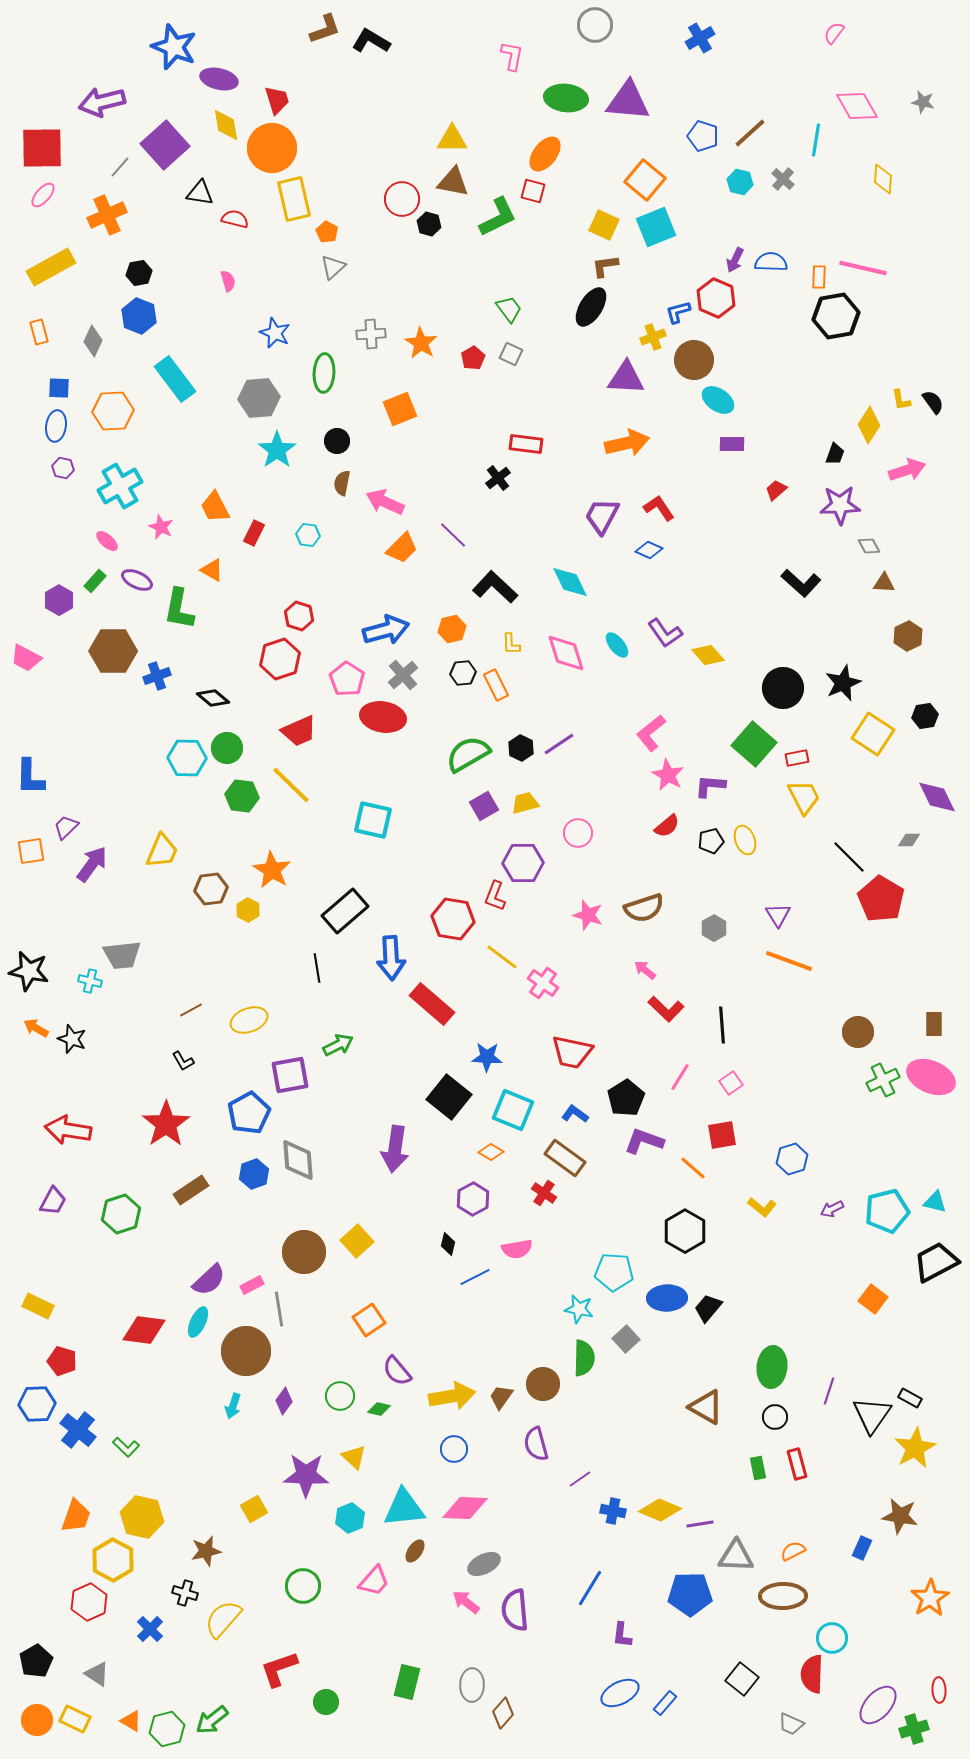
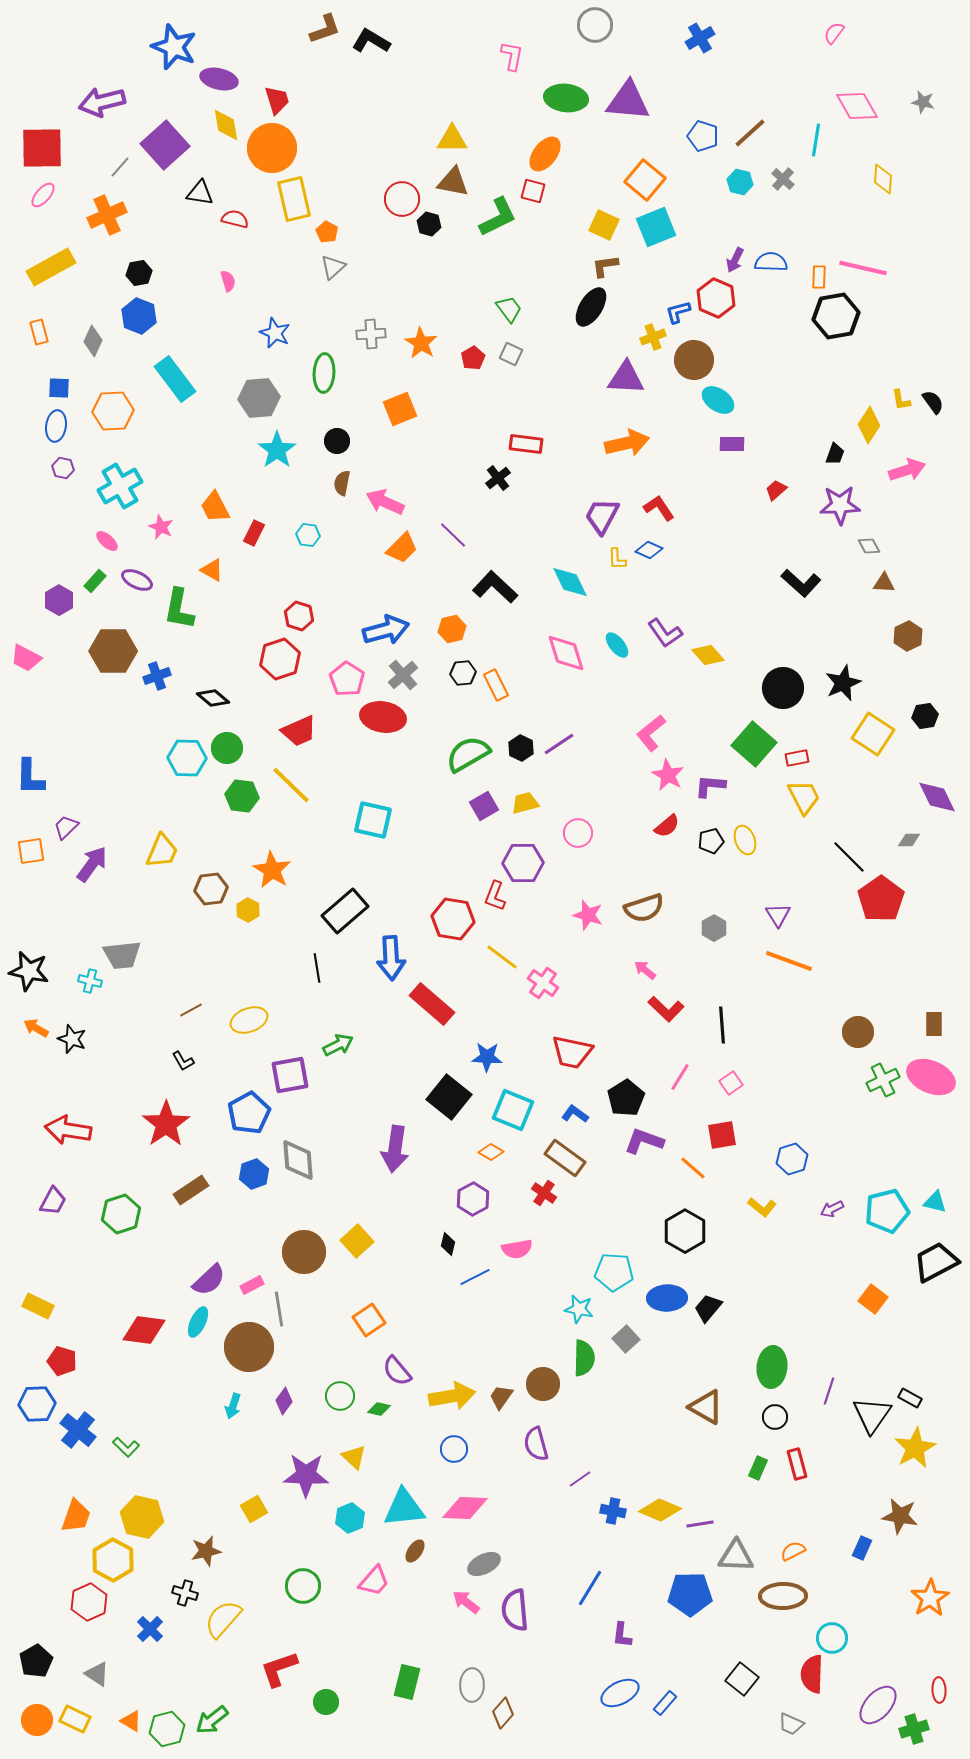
yellow L-shape at (511, 644): moved 106 px right, 85 px up
red pentagon at (881, 899): rotated 6 degrees clockwise
brown circle at (246, 1351): moved 3 px right, 4 px up
green rectangle at (758, 1468): rotated 35 degrees clockwise
